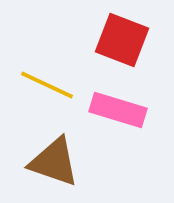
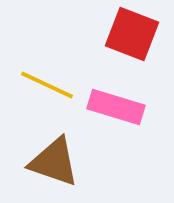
red square: moved 10 px right, 6 px up
pink rectangle: moved 2 px left, 3 px up
